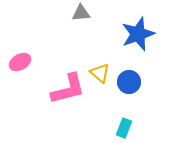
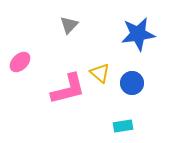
gray triangle: moved 12 px left, 12 px down; rotated 42 degrees counterclockwise
blue star: rotated 12 degrees clockwise
pink ellipse: rotated 15 degrees counterclockwise
blue circle: moved 3 px right, 1 px down
cyan rectangle: moved 1 px left, 2 px up; rotated 60 degrees clockwise
